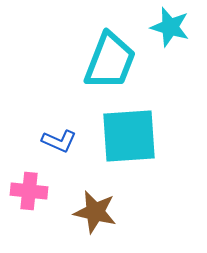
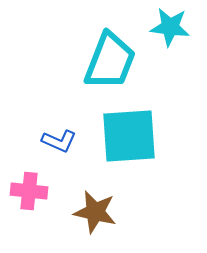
cyan star: rotated 9 degrees counterclockwise
